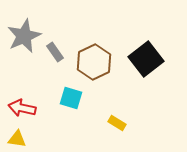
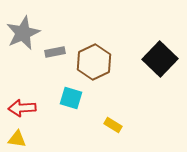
gray star: moved 1 px left, 3 px up
gray rectangle: rotated 66 degrees counterclockwise
black square: moved 14 px right; rotated 8 degrees counterclockwise
red arrow: rotated 16 degrees counterclockwise
yellow rectangle: moved 4 px left, 2 px down
